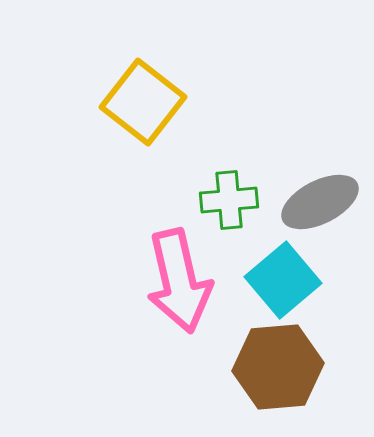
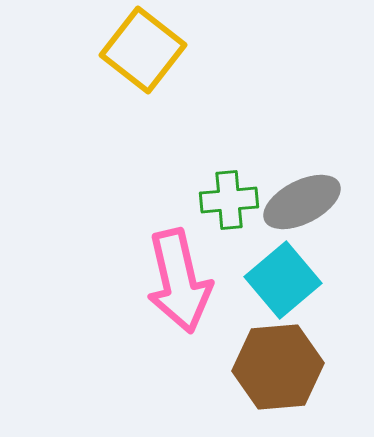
yellow square: moved 52 px up
gray ellipse: moved 18 px left
